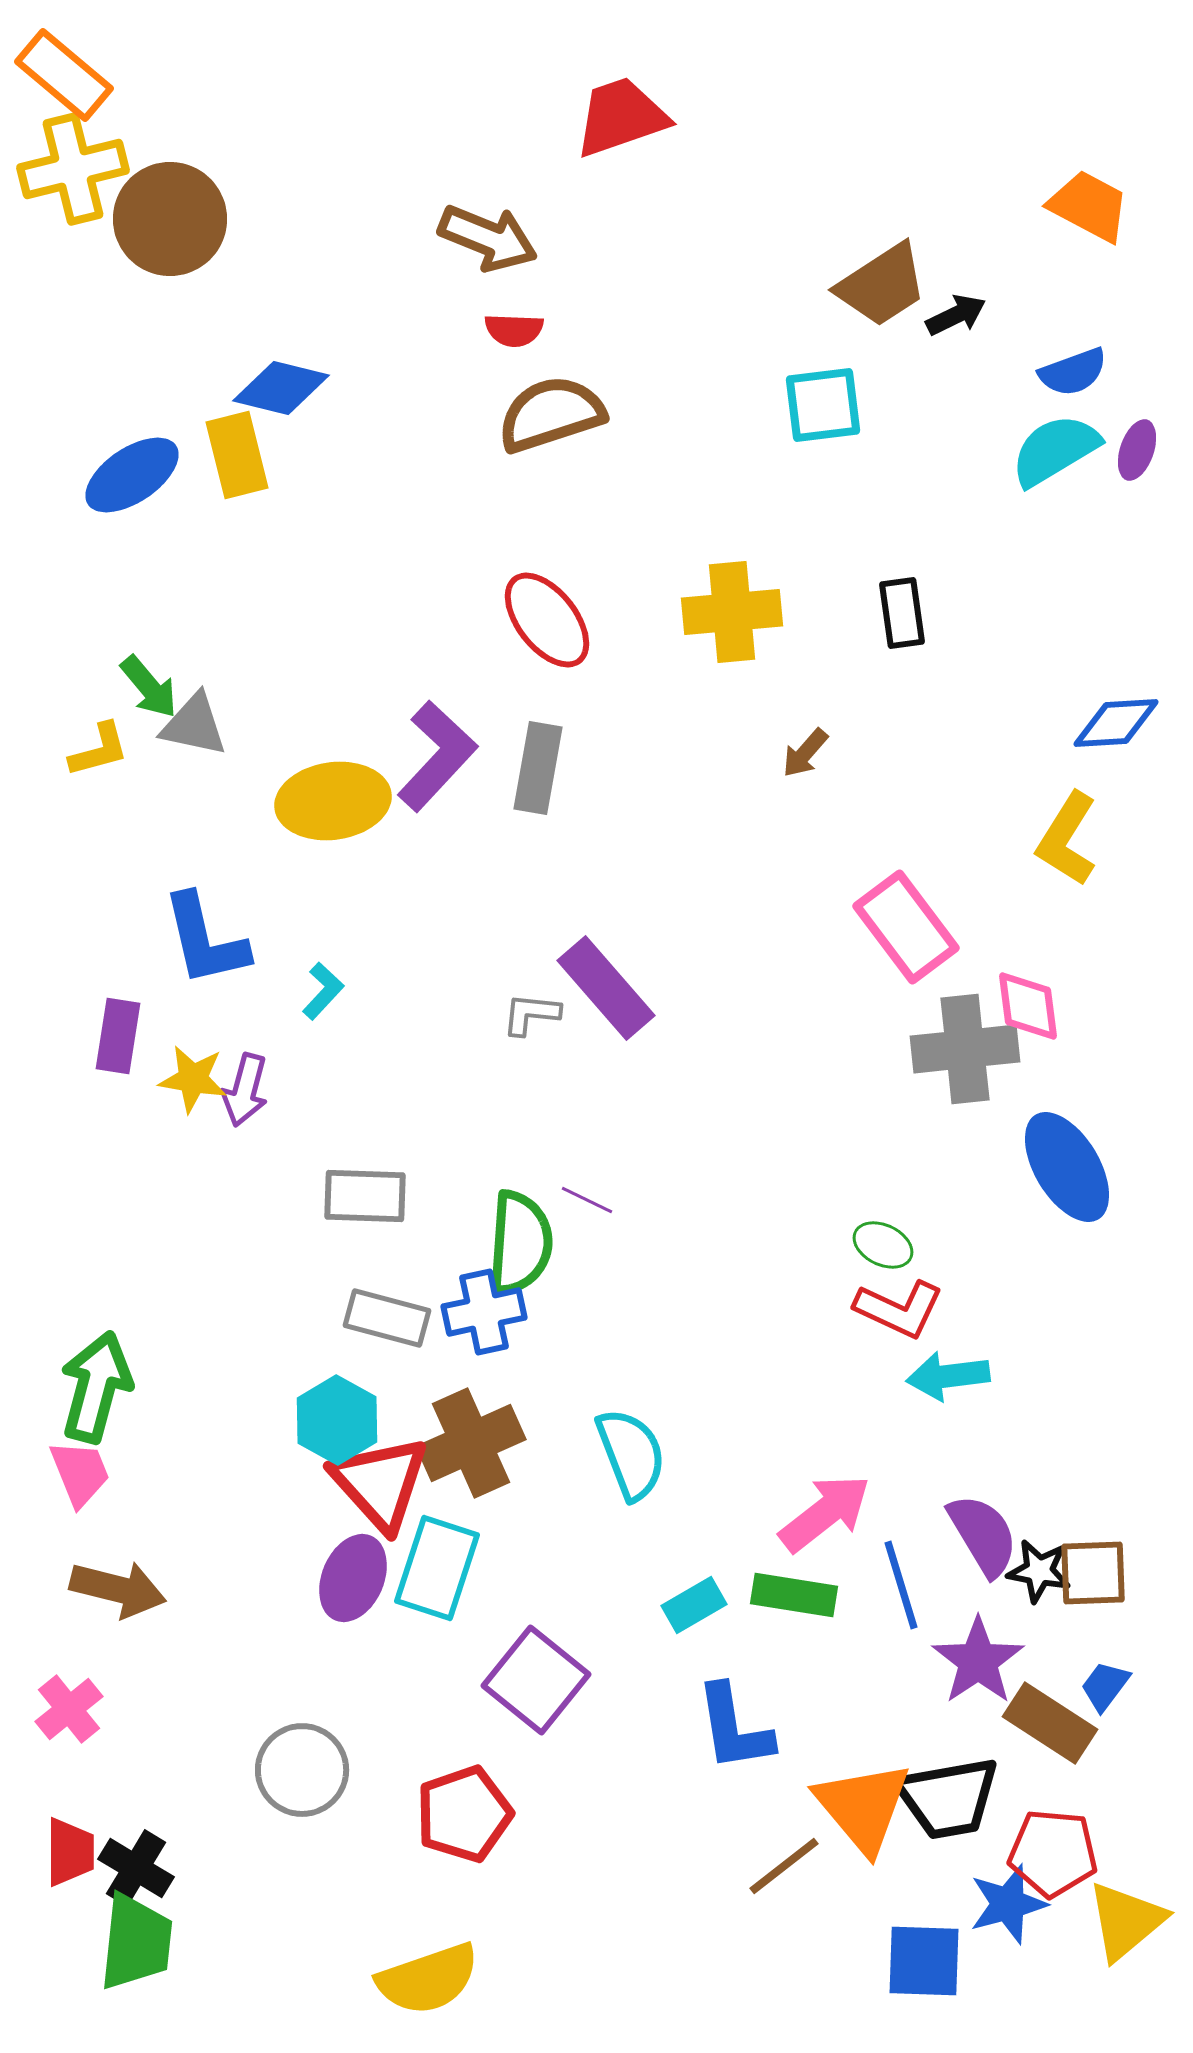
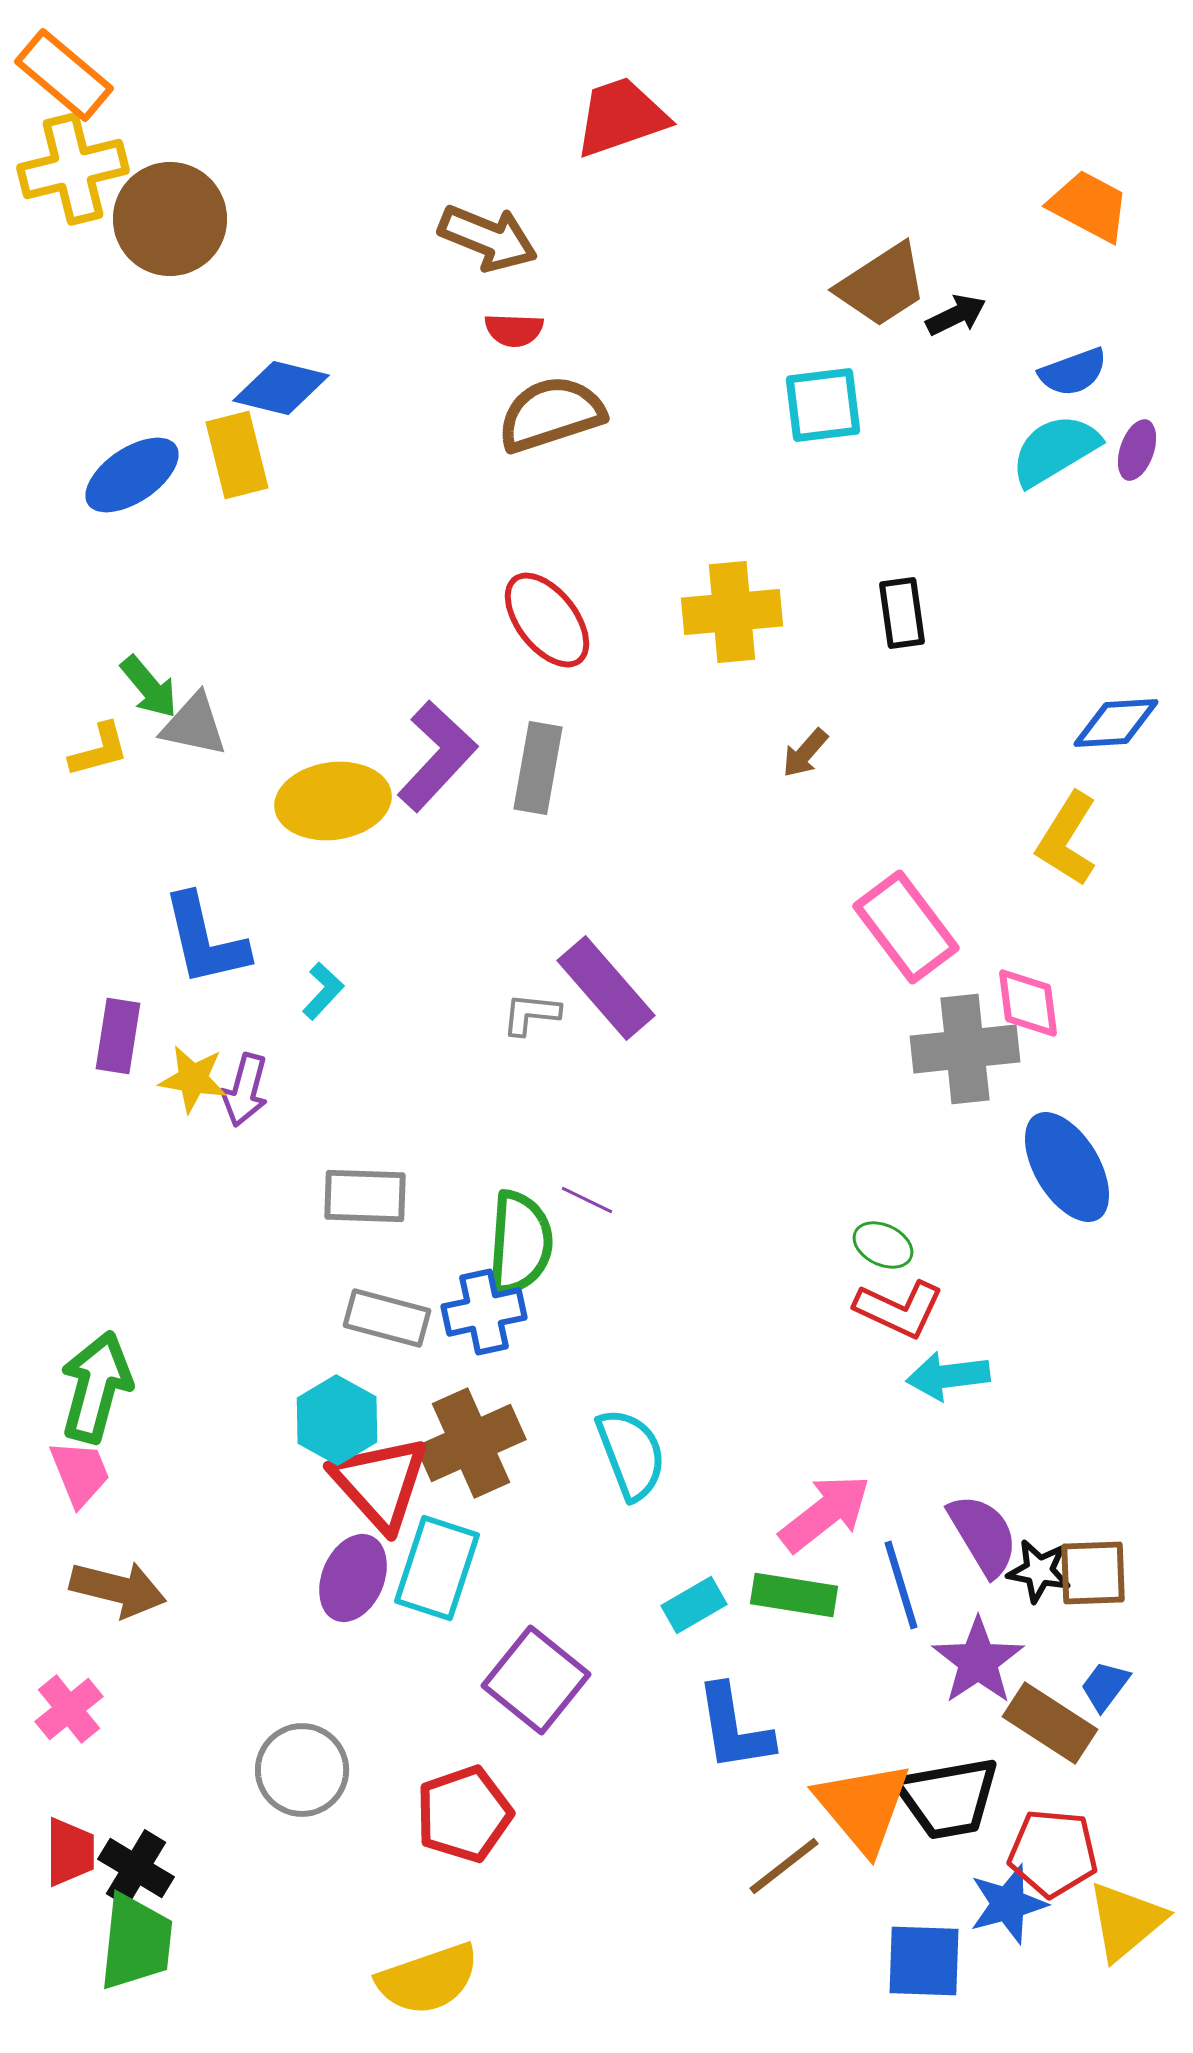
pink diamond at (1028, 1006): moved 3 px up
